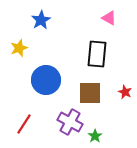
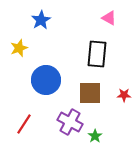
red star: moved 1 px left, 3 px down; rotated 24 degrees counterclockwise
